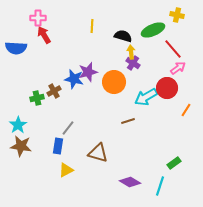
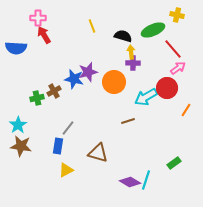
yellow line: rotated 24 degrees counterclockwise
purple cross: rotated 32 degrees counterclockwise
cyan line: moved 14 px left, 6 px up
